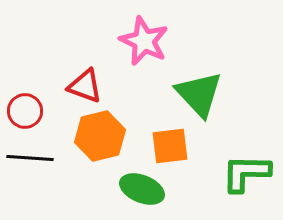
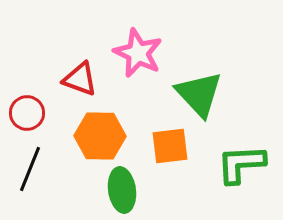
pink star: moved 6 px left, 12 px down
red triangle: moved 5 px left, 7 px up
red circle: moved 2 px right, 2 px down
orange hexagon: rotated 15 degrees clockwise
black line: moved 11 px down; rotated 72 degrees counterclockwise
green L-shape: moved 5 px left, 9 px up; rotated 4 degrees counterclockwise
green ellipse: moved 20 px left, 1 px down; rotated 60 degrees clockwise
